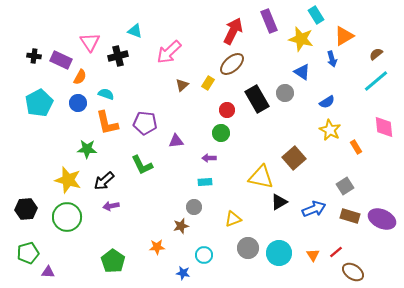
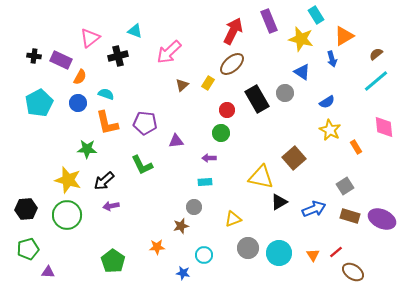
pink triangle at (90, 42): moved 4 px up; rotated 25 degrees clockwise
green circle at (67, 217): moved 2 px up
green pentagon at (28, 253): moved 4 px up
